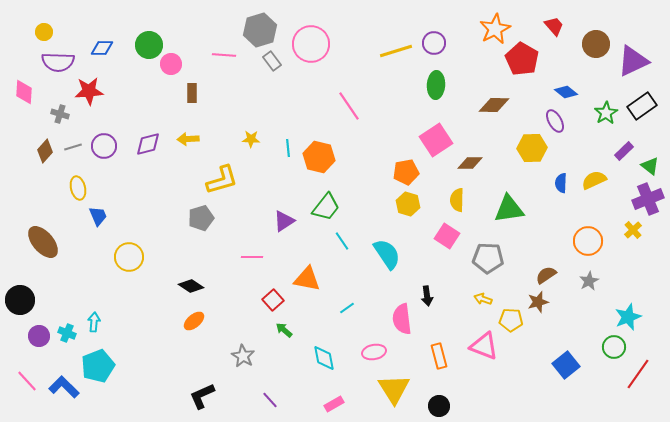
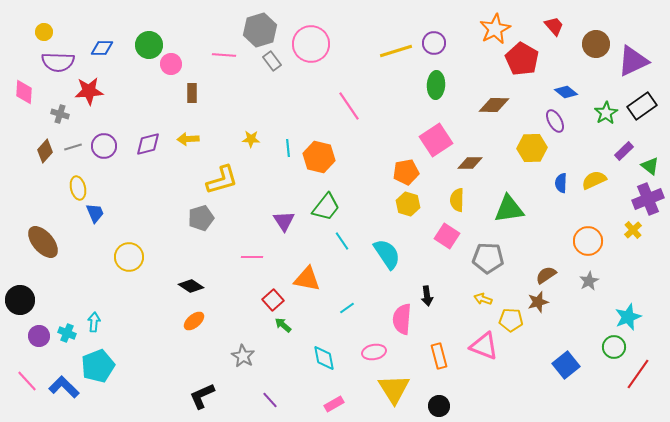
blue trapezoid at (98, 216): moved 3 px left, 3 px up
purple triangle at (284, 221): rotated 30 degrees counterclockwise
pink semicircle at (402, 319): rotated 12 degrees clockwise
green arrow at (284, 330): moved 1 px left, 5 px up
